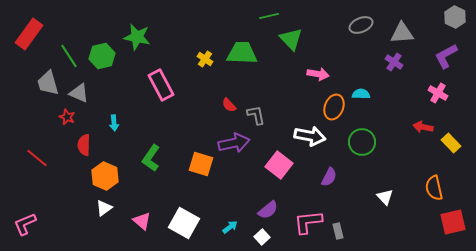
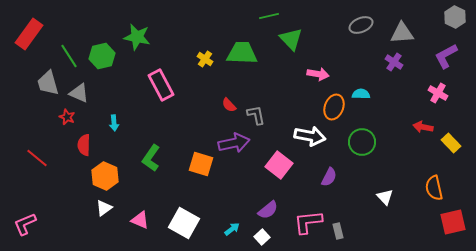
pink triangle at (142, 221): moved 2 px left, 1 px up; rotated 18 degrees counterclockwise
cyan arrow at (230, 227): moved 2 px right, 2 px down
